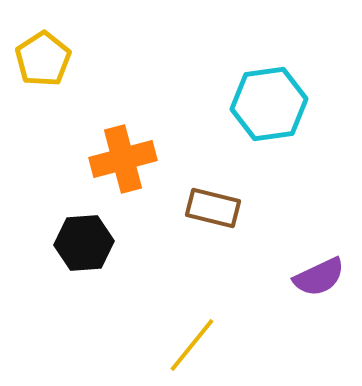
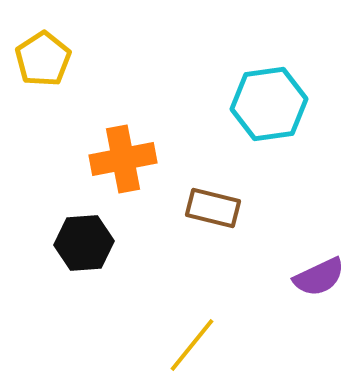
orange cross: rotated 4 degrees clockwise
